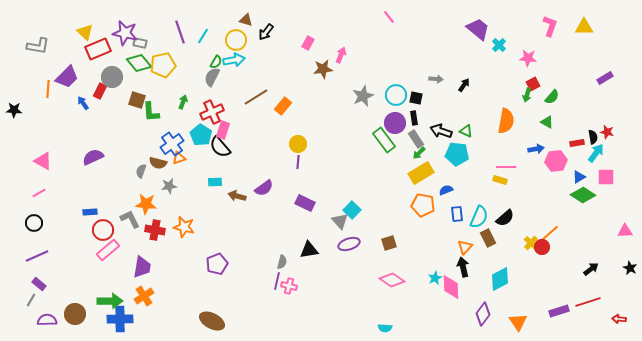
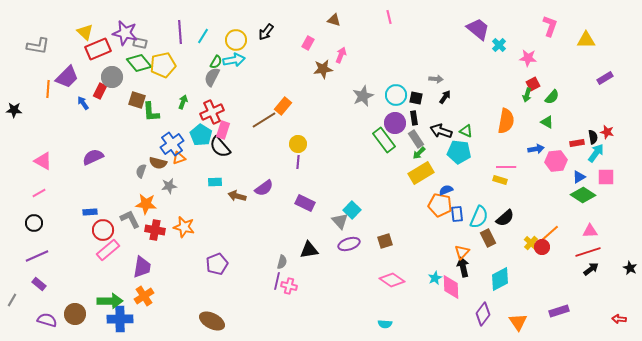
pink line at (389, 17): rotated 24 degrees clockwise
brown triangle at (246, 20): moved 88 px right
yellow triangle at (584, 27): moved 2 px right, 13 px down
purple line at (180, 32): rotated 15 degrees clockwise
black arrow at (464, 85): moved 19 px left, 12 px down
brown line at (256, 97): moved 8 px right, 23 px down
cyan pentagon at (457, 154): moved 2 px right, 2 px up
orange pentagon at (423, 205): moved 17 px right
pink triangle at (625, 231): moved 35 px left
brown square at (389, 243): moved 4 px left, 2 px up
orange triangle at (465, 247): moved 3 px left, 5 px down
gray line at (31, 300): moved 19 px left
red line at (588, 302): moved 50 px up
purple semicircle at (47, 320): rotated 18 degrees clockwise
cyan semicircle at (385, 328): moved 4 px up
